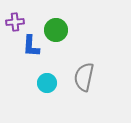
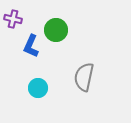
purple cross: moved 2 px left, 3 px up; rotated 18 degrees clockwise
blue L-shape: rotated 20 degrees clockwise
cyan circle: moved 9 px left, 5 px down
